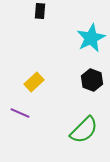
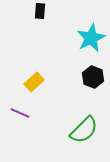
black hexagon: moved 1 px right, 3 px up
